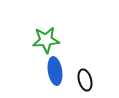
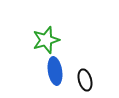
green star: rotated 12 degrees counterclockwise
